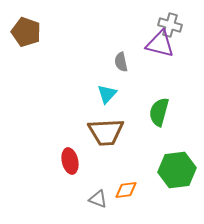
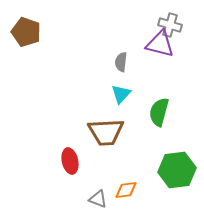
gray semicircle: rotated 18 degrees clockwise
cyan triangle: moved 14 px right
